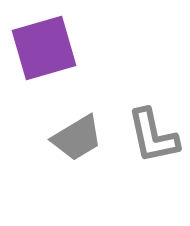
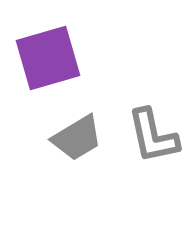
purple square: moved 4 px right, 10 px down
